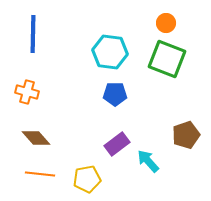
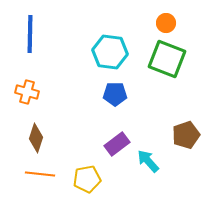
blue line: moved 3 px left
brown diamond: rotated 60 degrees clockwise
